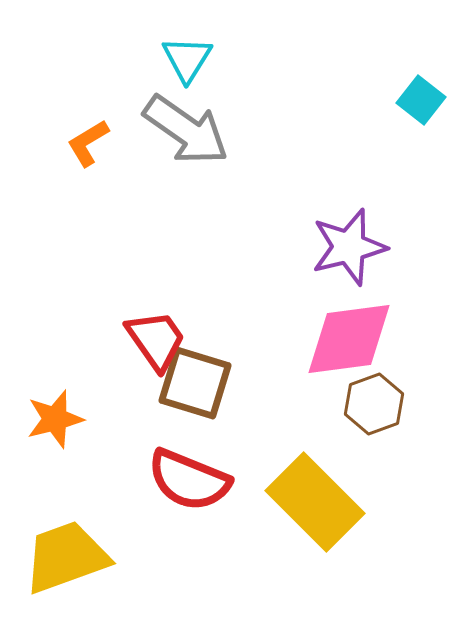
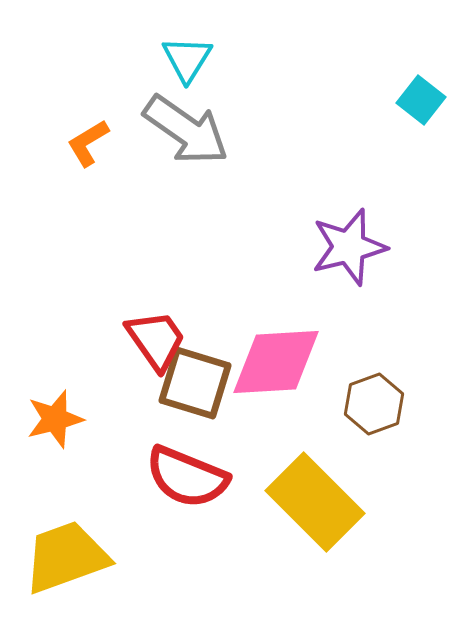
pink diamond: moved 73 px left, 23 px down; rotated 4 degrees clockwise
red semicircle: moved 2 px left, 3 px up
